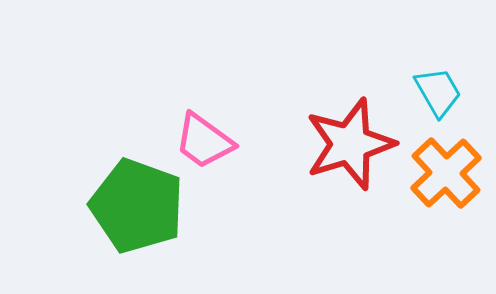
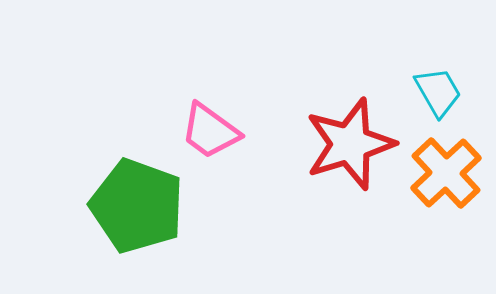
pink trapezoid: moved 6 px right, 10 px up
